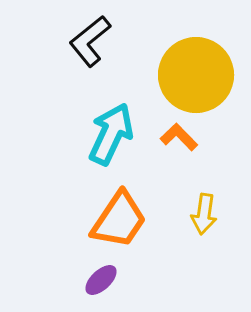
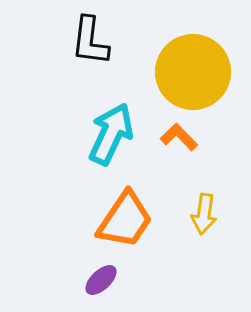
black L-shape: rotated 44 degrees counterclockwise
yellow circle: moved 3 px left, 3 px up
orange trapezoid: moved 6 px right
